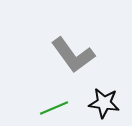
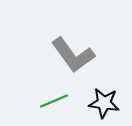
green line: moved 7 px up
